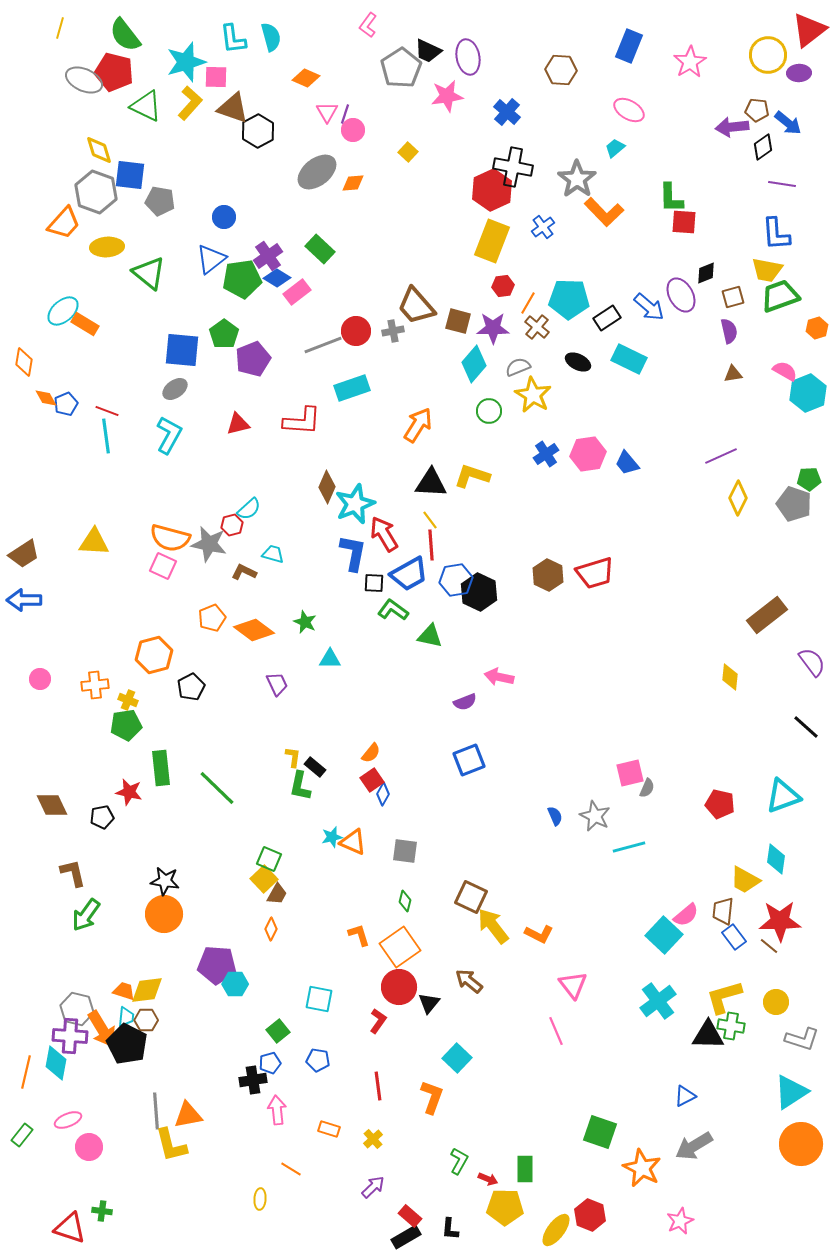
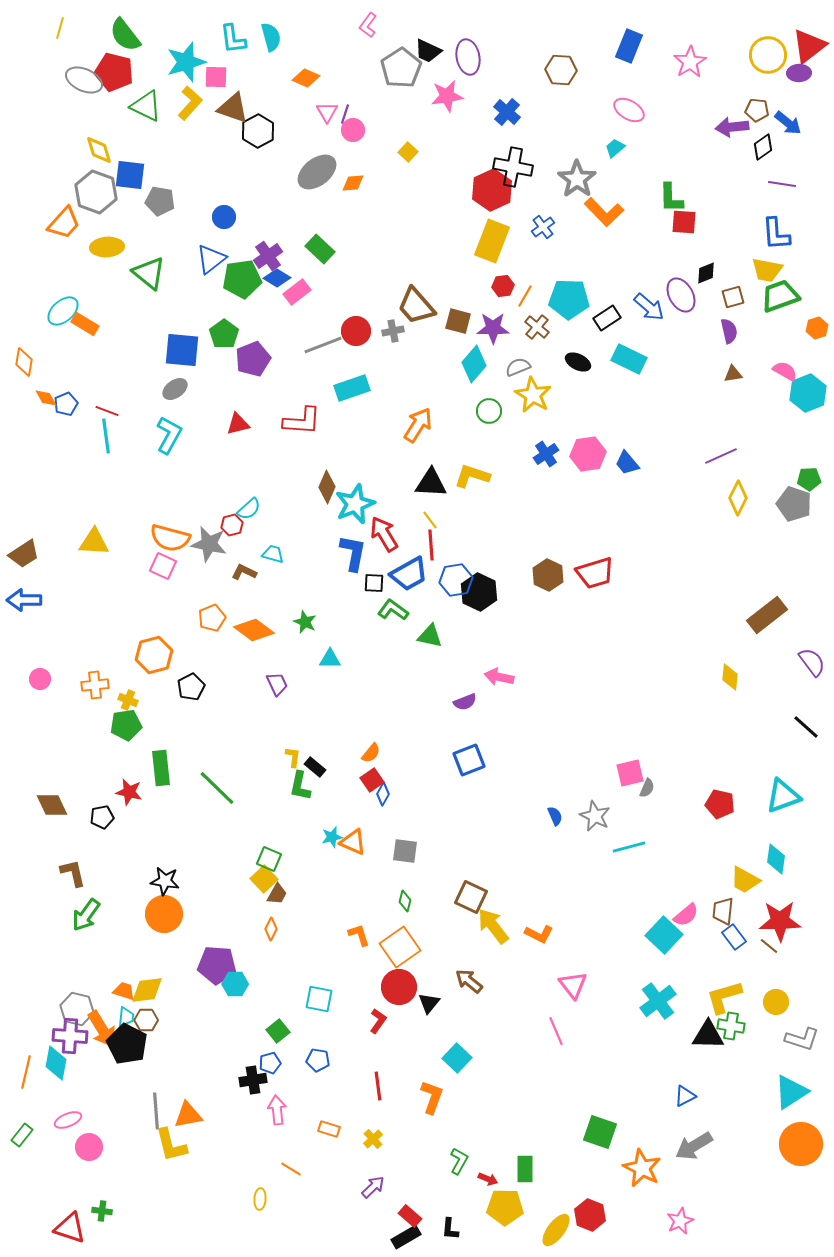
red triangle at (809, 30): moved 16 px down
orange line at (528, 303): moved 3 px left, 7 px up
